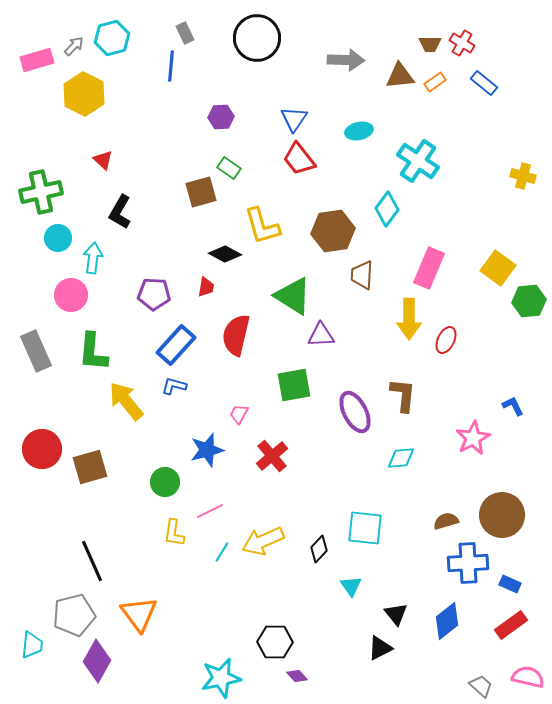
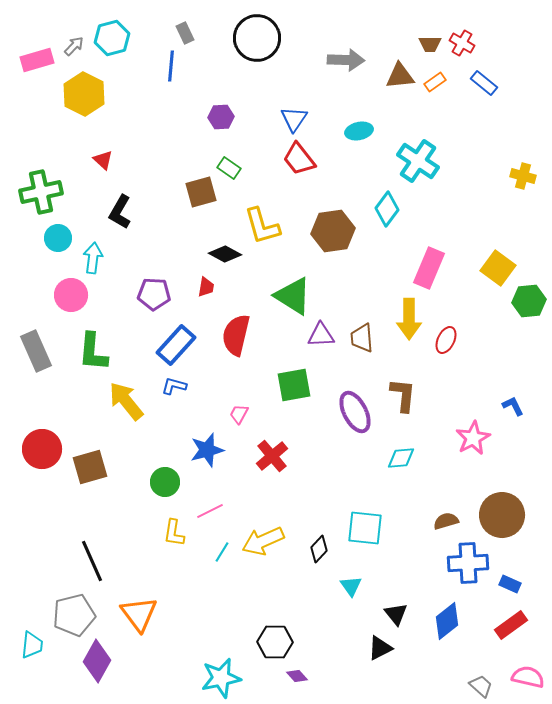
brown trapezoid at (362, 275): moved 63 px down; rotated 8 degrees counterclockwise
